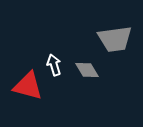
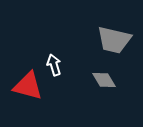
gray trapezoid: moved 1 px left, 1 px down; rotated 21 degrees clockwise
gray diamond: moved 17 px right, 10 px down
